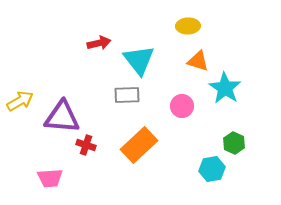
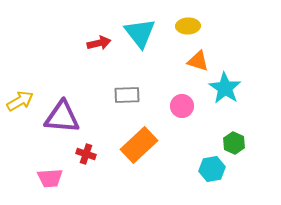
cyan triangle: moved 1 px right, 27 px up
red cross: moved 9 px down
